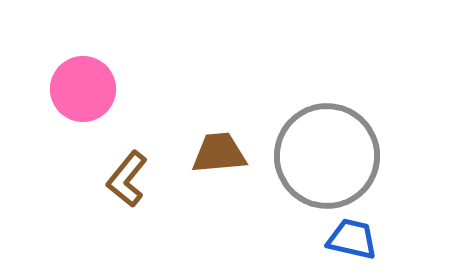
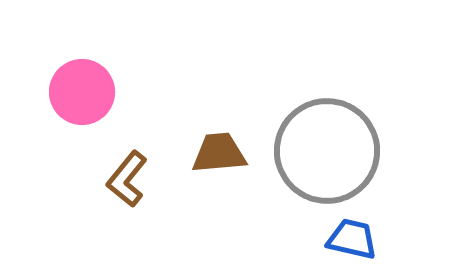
pink circle: moved 1 px left, 3 px down
gray circle: moved 5 px up
